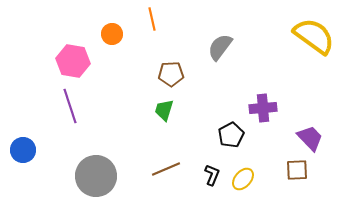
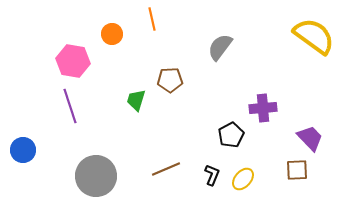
brown pentagon: moved 1 px left, 6 px down
green trapezoid: moved 28 px left, 10 px up
